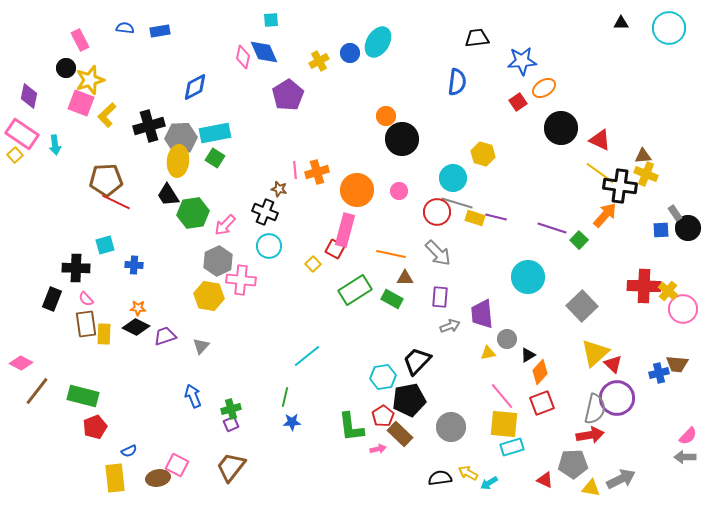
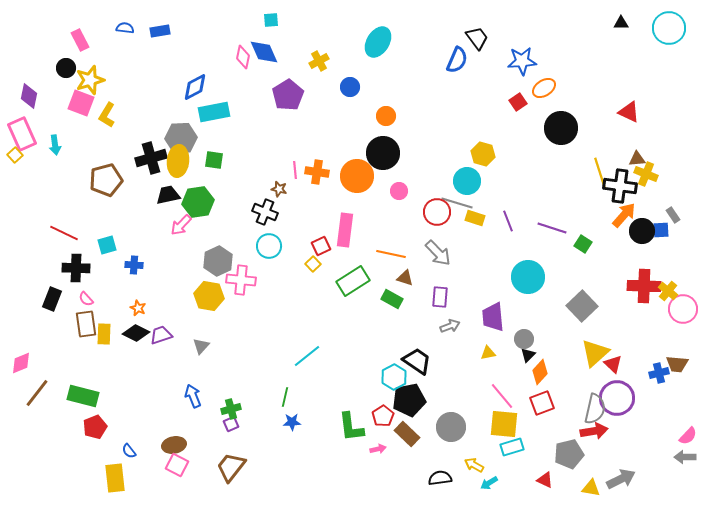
black trapezoid at (477, 38): rotated 60 degrees clockwise
blue circle at (350, 53): moved 34 px down
blue semicircle at (457, 82): moved 22 px up; rotated 16 degrees clockwise
yellow L-shape at (107, 115): rotated 15 degrees counterclockwise
black cross at (149, 126): moved 2 px right, 32 px down
cyan rectangle at (215, 133): moved 1 px left, 21 px up
pink rectangle at (22, 134): rotated 32 degrees clockwise
black circle at (402, 139): moved 19 px left, 14 px down
red triangle at (600, 140): moved 29 px right, 28 px up
brown triangle at (643, 156): moved 6 px left, 3 px down
green square at (215, 158): moved 1 px left, 2 px down; rotated 24 degrees counterclockwise
orange cross at (317, 172): rotated 25 degrees clockwise
yellow line at (600, 173): rotated 36 degrees clockwise
cyan circle at (453, 178): moved 14 px right, 3 px down
brown pentagon at (106, 180): rotated 12 degrees counterclockwise
orange circle at (357, 190): moved 14 px up
black trapezoid at (168, 195): rotated 110 degrees clockwise
red line at (116, 202): moved 52 px left, 31 px down
green hexagon at (193, 213): moved 5 px right, 11 px up
gray rectangle at (675, 213): moved 2 px left, 2 px down
orange arrow at (605, 215): moved 19 px right
purple line at (496, 217): moved 12 px right, 4 px down; rotated 55 degrees clockwise
pink arrow at (225, 225): moved 44 px left
black circle at (688, 228): moved 46 px left, 3 px down
pink rectangle at (345, 230): rotated 8 degrees counterclockwise
green square at (579, 240): moved 4 px right, 4 px down; rotated 12 degrees counterclockwise
cyan square at (105, 245): moved 2 px right
red square at (335, 249): moved 14 px left, 3 px up; rotated 36 degrees clockwise
brown triangle at (405, 278): rotated 18 degrees clockwise
green rectangle at (355, 290): moved 2 px left, 9 px up
orange star at (138, 308): rotated 21 degrees clockwise
purple trapezoid at (482, 314): moved 11 px right, 3 px down
black diamond at (136, 327): moved 6 px down
purple trapezoid at (165, 336): moved 4 px left, 1 px up
gray circle at (507, 339): moved 17 px right
black triangle at (528, 355): rotated 14 degrees counterclockwise
black trapezoid at (417, 361): rotated 80 degrees clockwise
pink diamond at (21, 363): rotated 50 degrees counterclockwise
cyan hexagon at (383, 377): moved 11 px right; rotated 20 degrees counterclockwise
brown line at (37, 391): moved 2 px down
brown rectangle at (400, 434): moved 7 px right
red arrow at (590, 435): moved 4 px right, 4 px up
blue semicircle at (129, 451): rotated 77 degrees clockwise
gray pentagon at (573, 464): moved 4 px left, 10 px up; rotated 12 degrees counterclockwise
yellow arrow at (468, 473): moved 6 px right, 8 px up
brown ellipse at (158, 478): moved 16 px right, 33 px up
